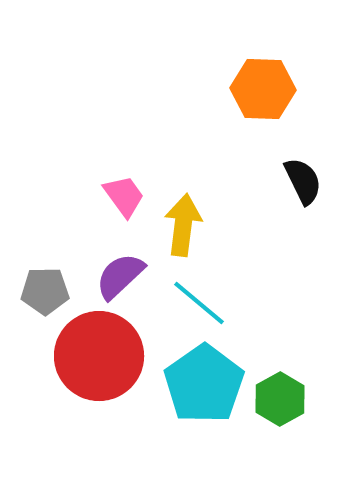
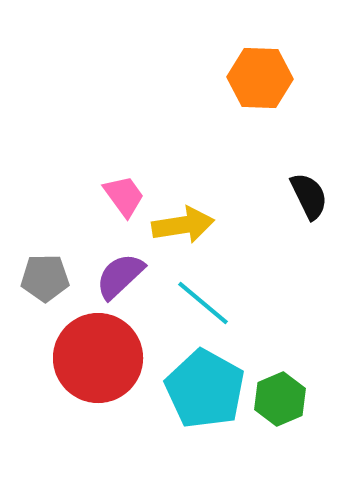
orange hexagon: moved 3 px left, 11 px up
black semicircle: moved 6 px right, 15 px down
yellow arrow: rotated 74 degrees clockwise
gray pentagon: moved 13 px up
cyan line: moved 4 px right
red circle: moved 1 px left, 2 px down
cyan pentagon: moved 1 px right, 5 px down; rotated 8 degrees counterclockwise
green hexagon: rotated 6 degrees clockwise
